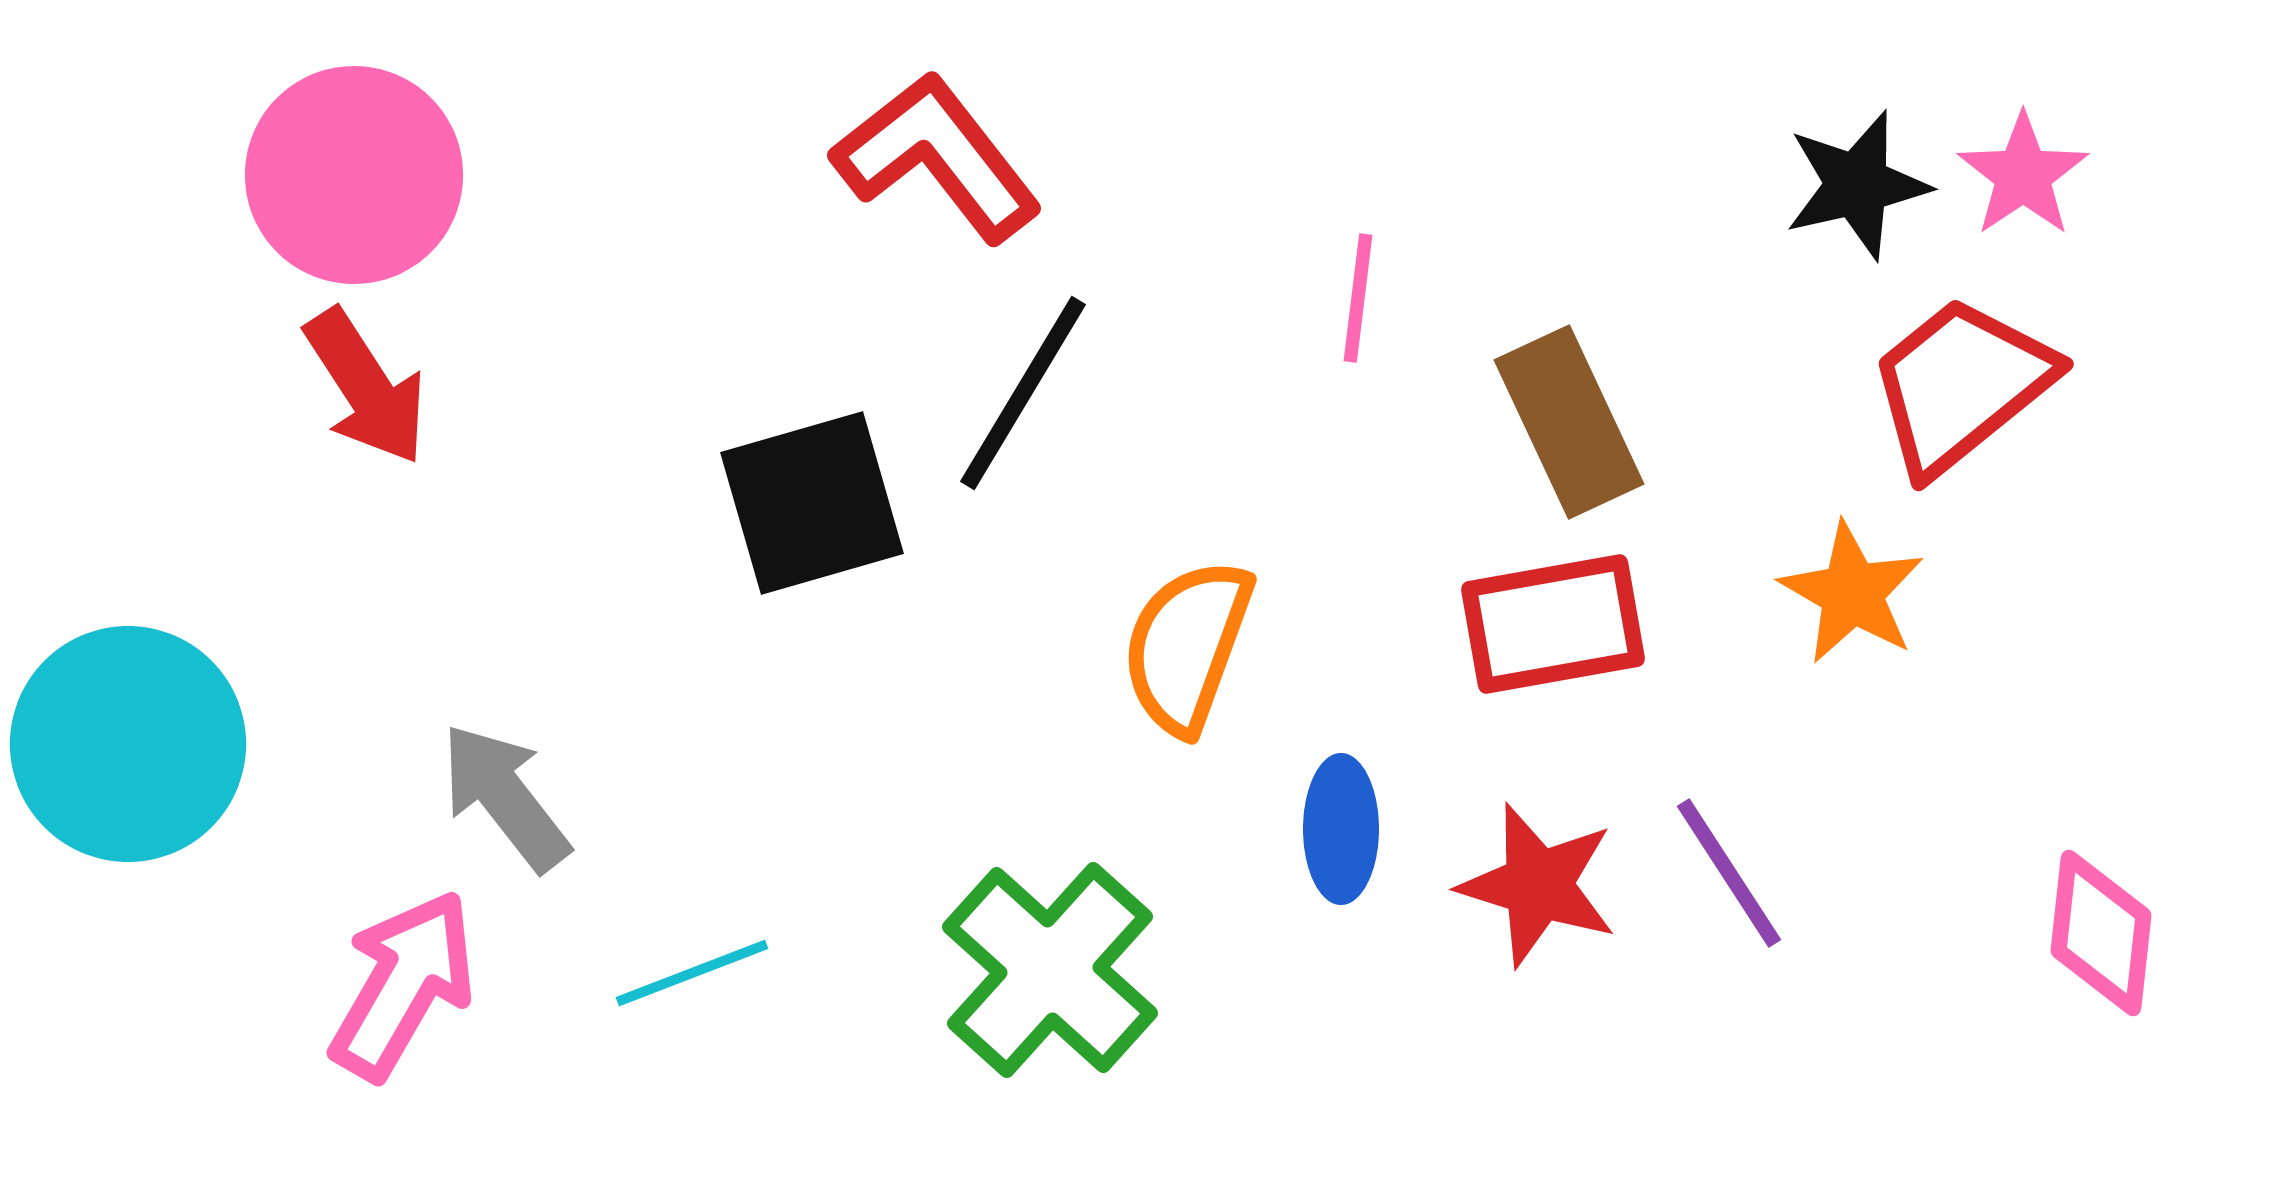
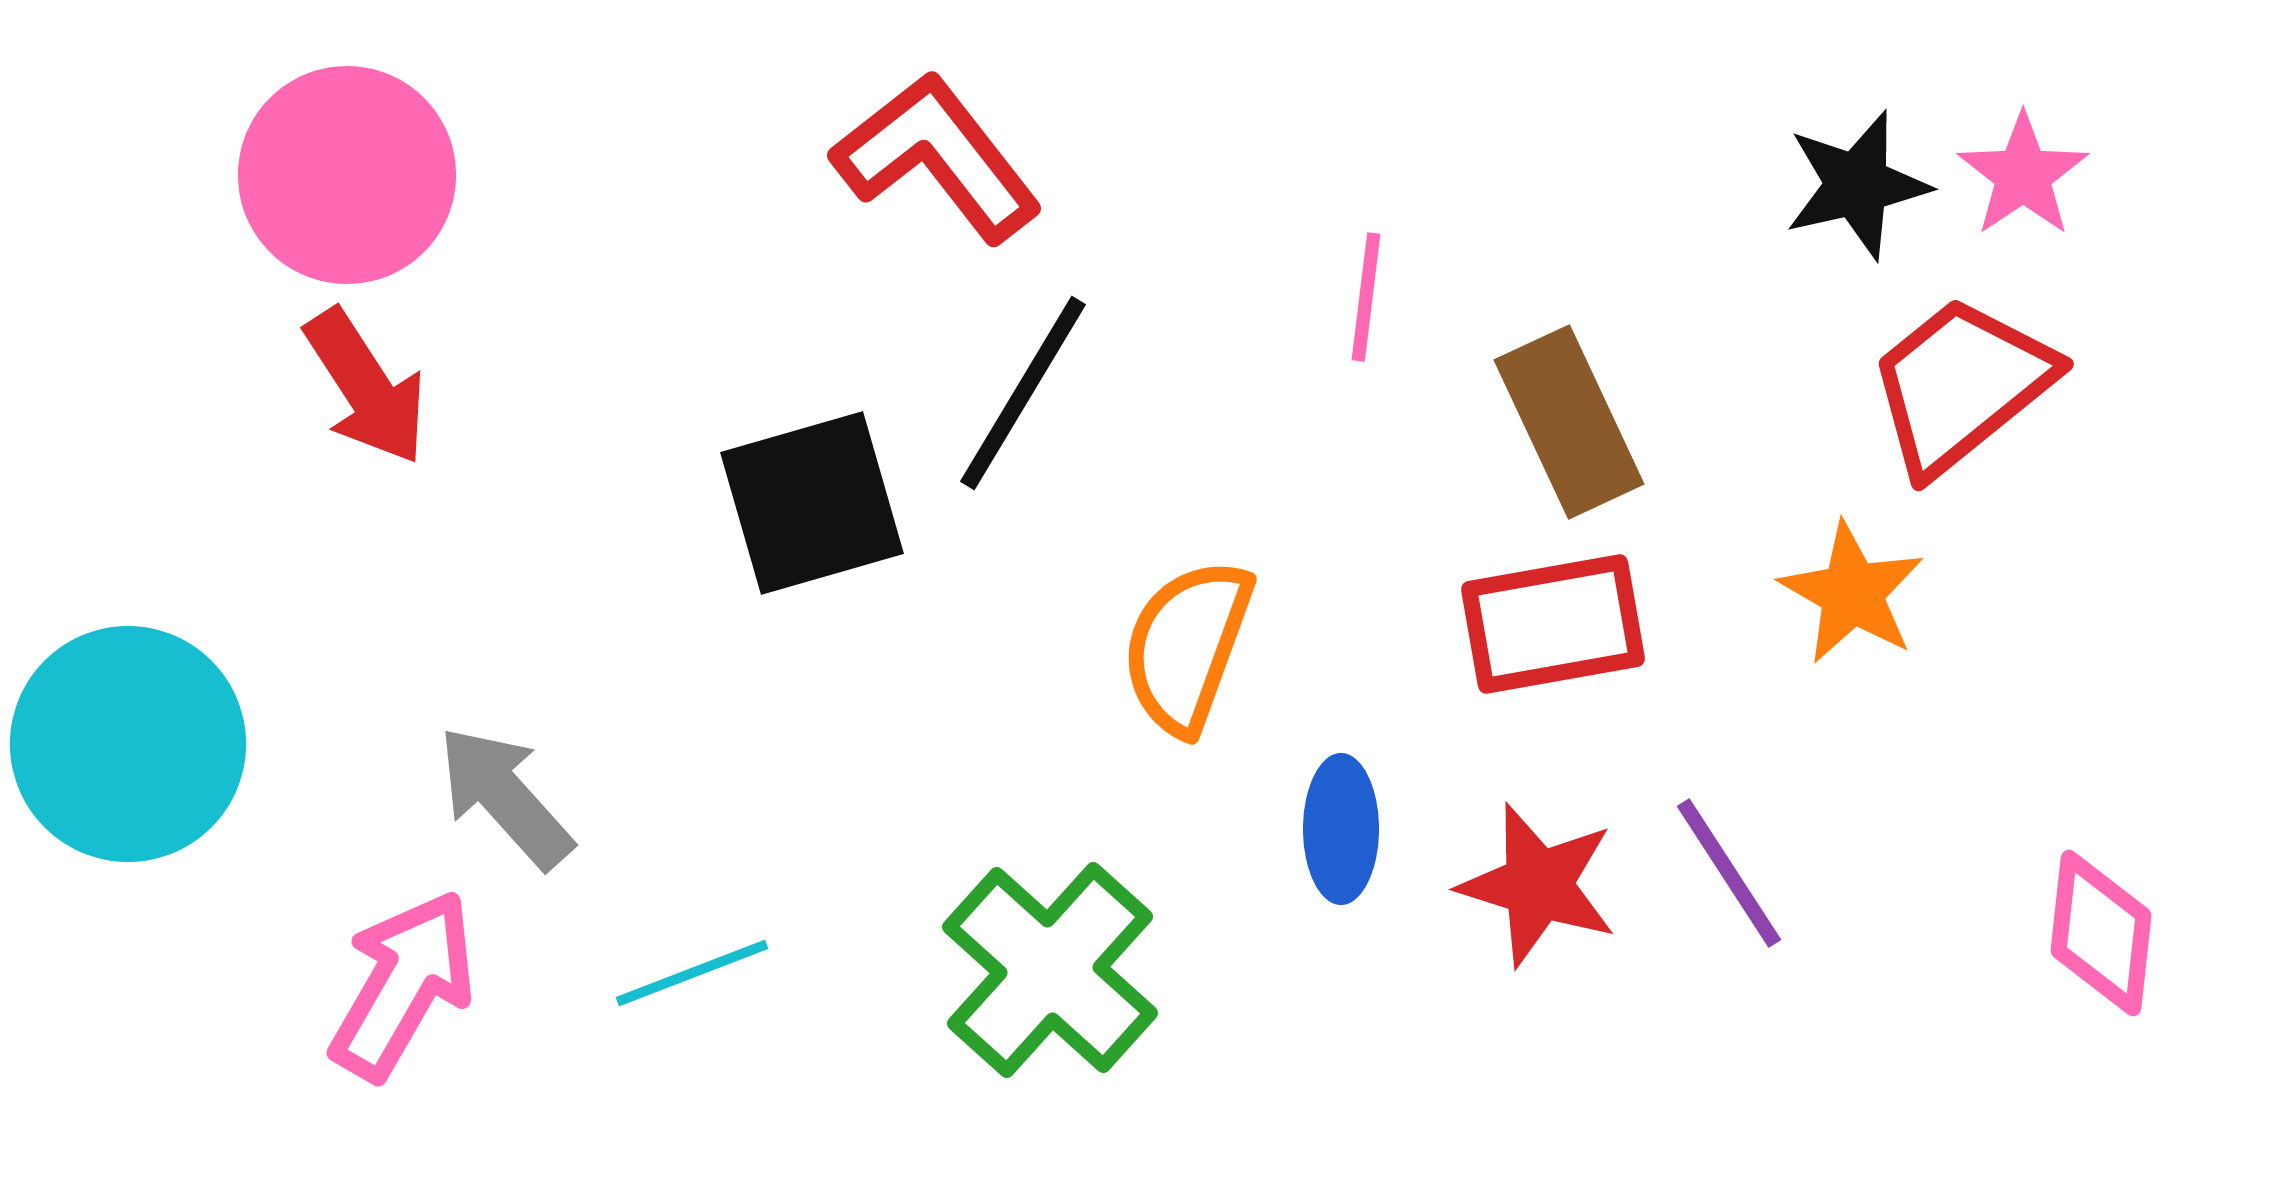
pink circle: moved 7 px left
pink line: moved 8 px right, 1 px up
gray arrow: rotated 4 degrees counterclockwise
